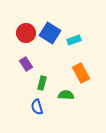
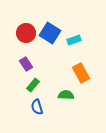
green rectangle: moved 9 px left, 2 px down; rotated 24 degrees clockwise
